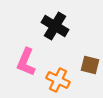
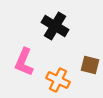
pink L-shape: moved 2 px left
